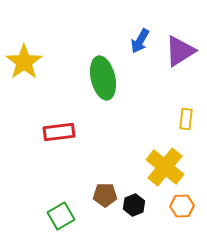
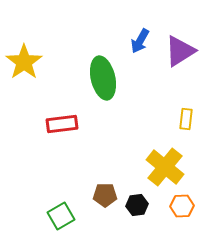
red rectangle: moved 3 px right, 8 px up
black hexagon: moved 3 px right; rotated 15 degrees clockwise
